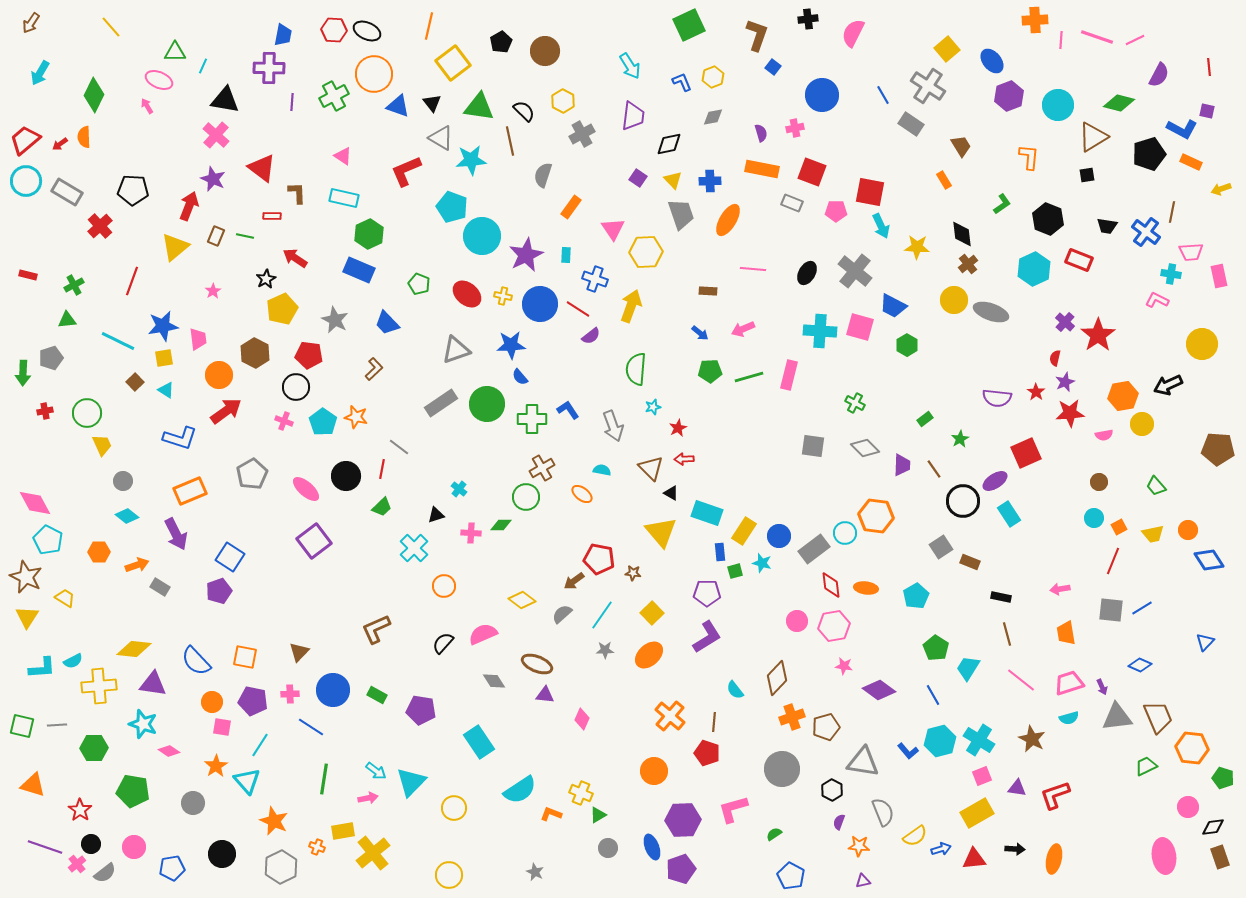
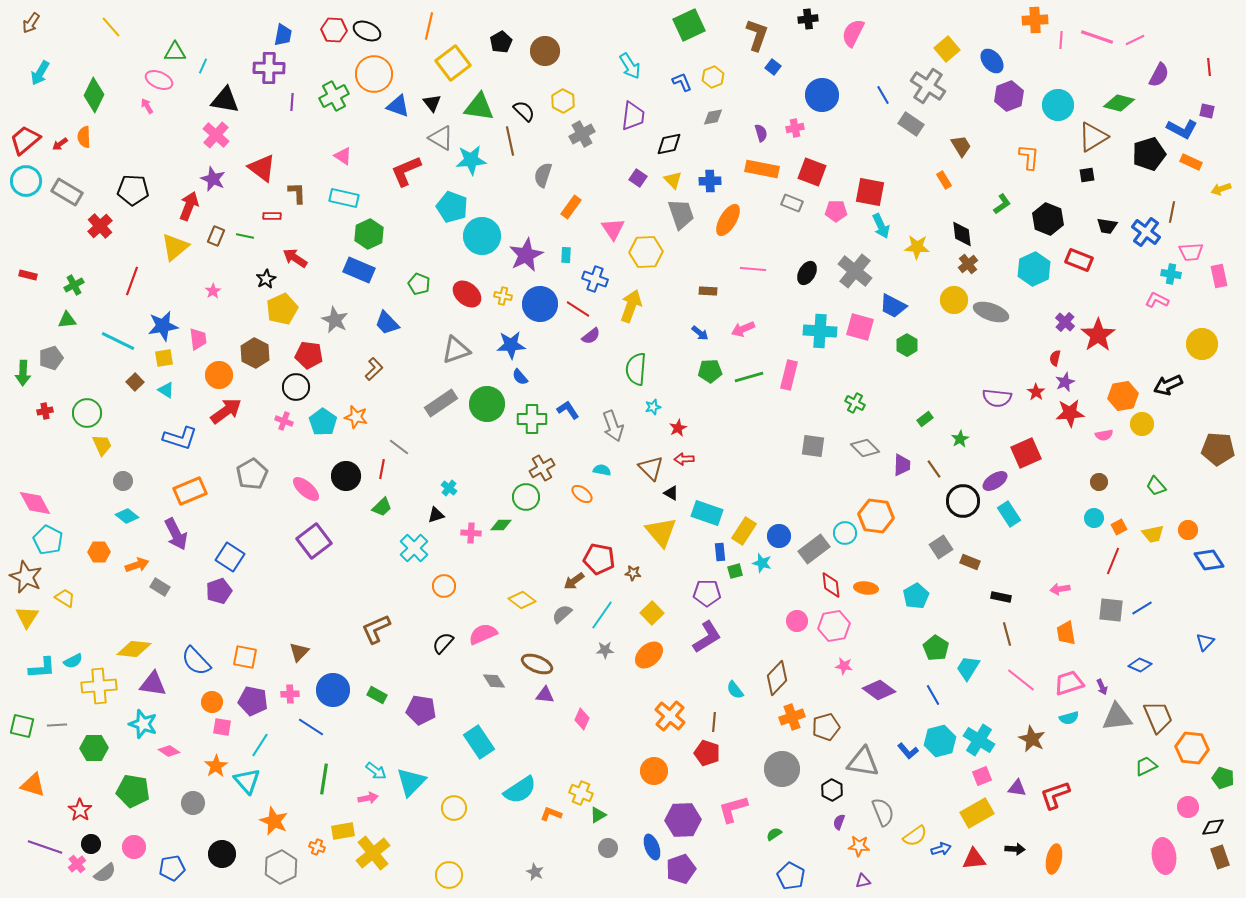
cyan cross at (459, 489): moved 10 px left, 1 px up
